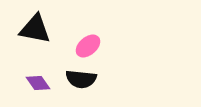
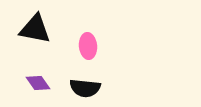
pink ellipse: rotated 55 degrees counterclockwise
black semicircle: moved 4 px right, 9 px down
